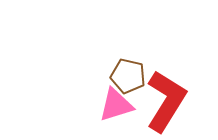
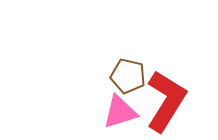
pink triangle: moved 4 px right, 7 px down
